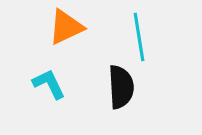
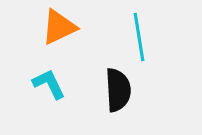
orange triangle: moved 7 px left
black semicircle: moved 3 px left, 3 px down
